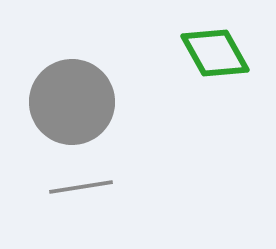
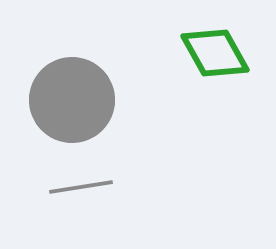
gray circle: moved 2 px up
